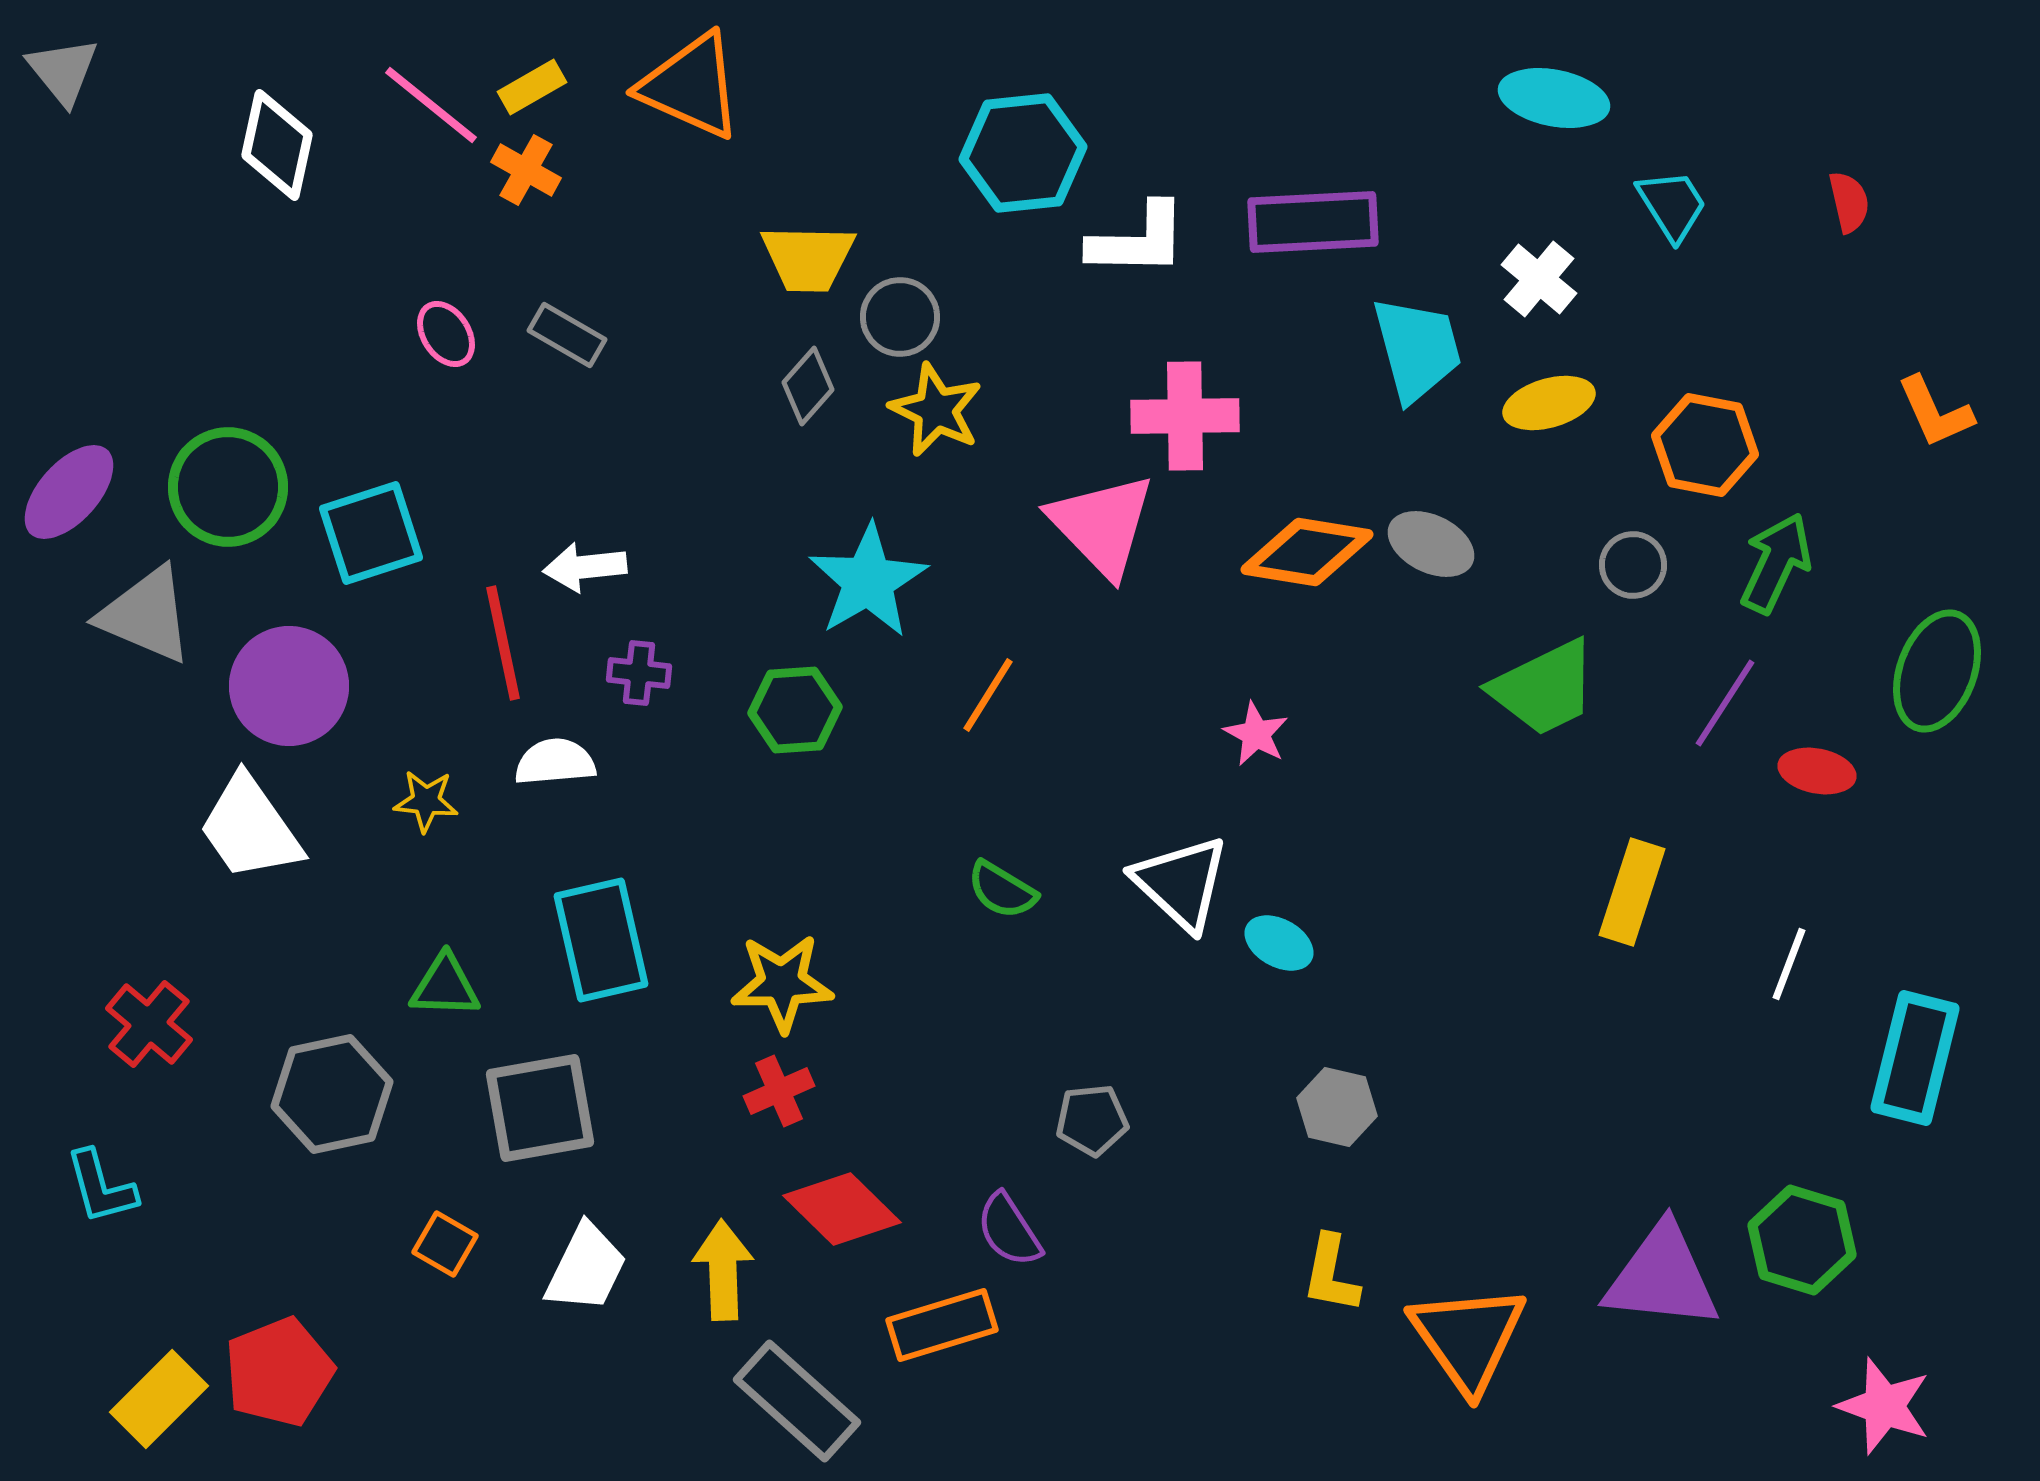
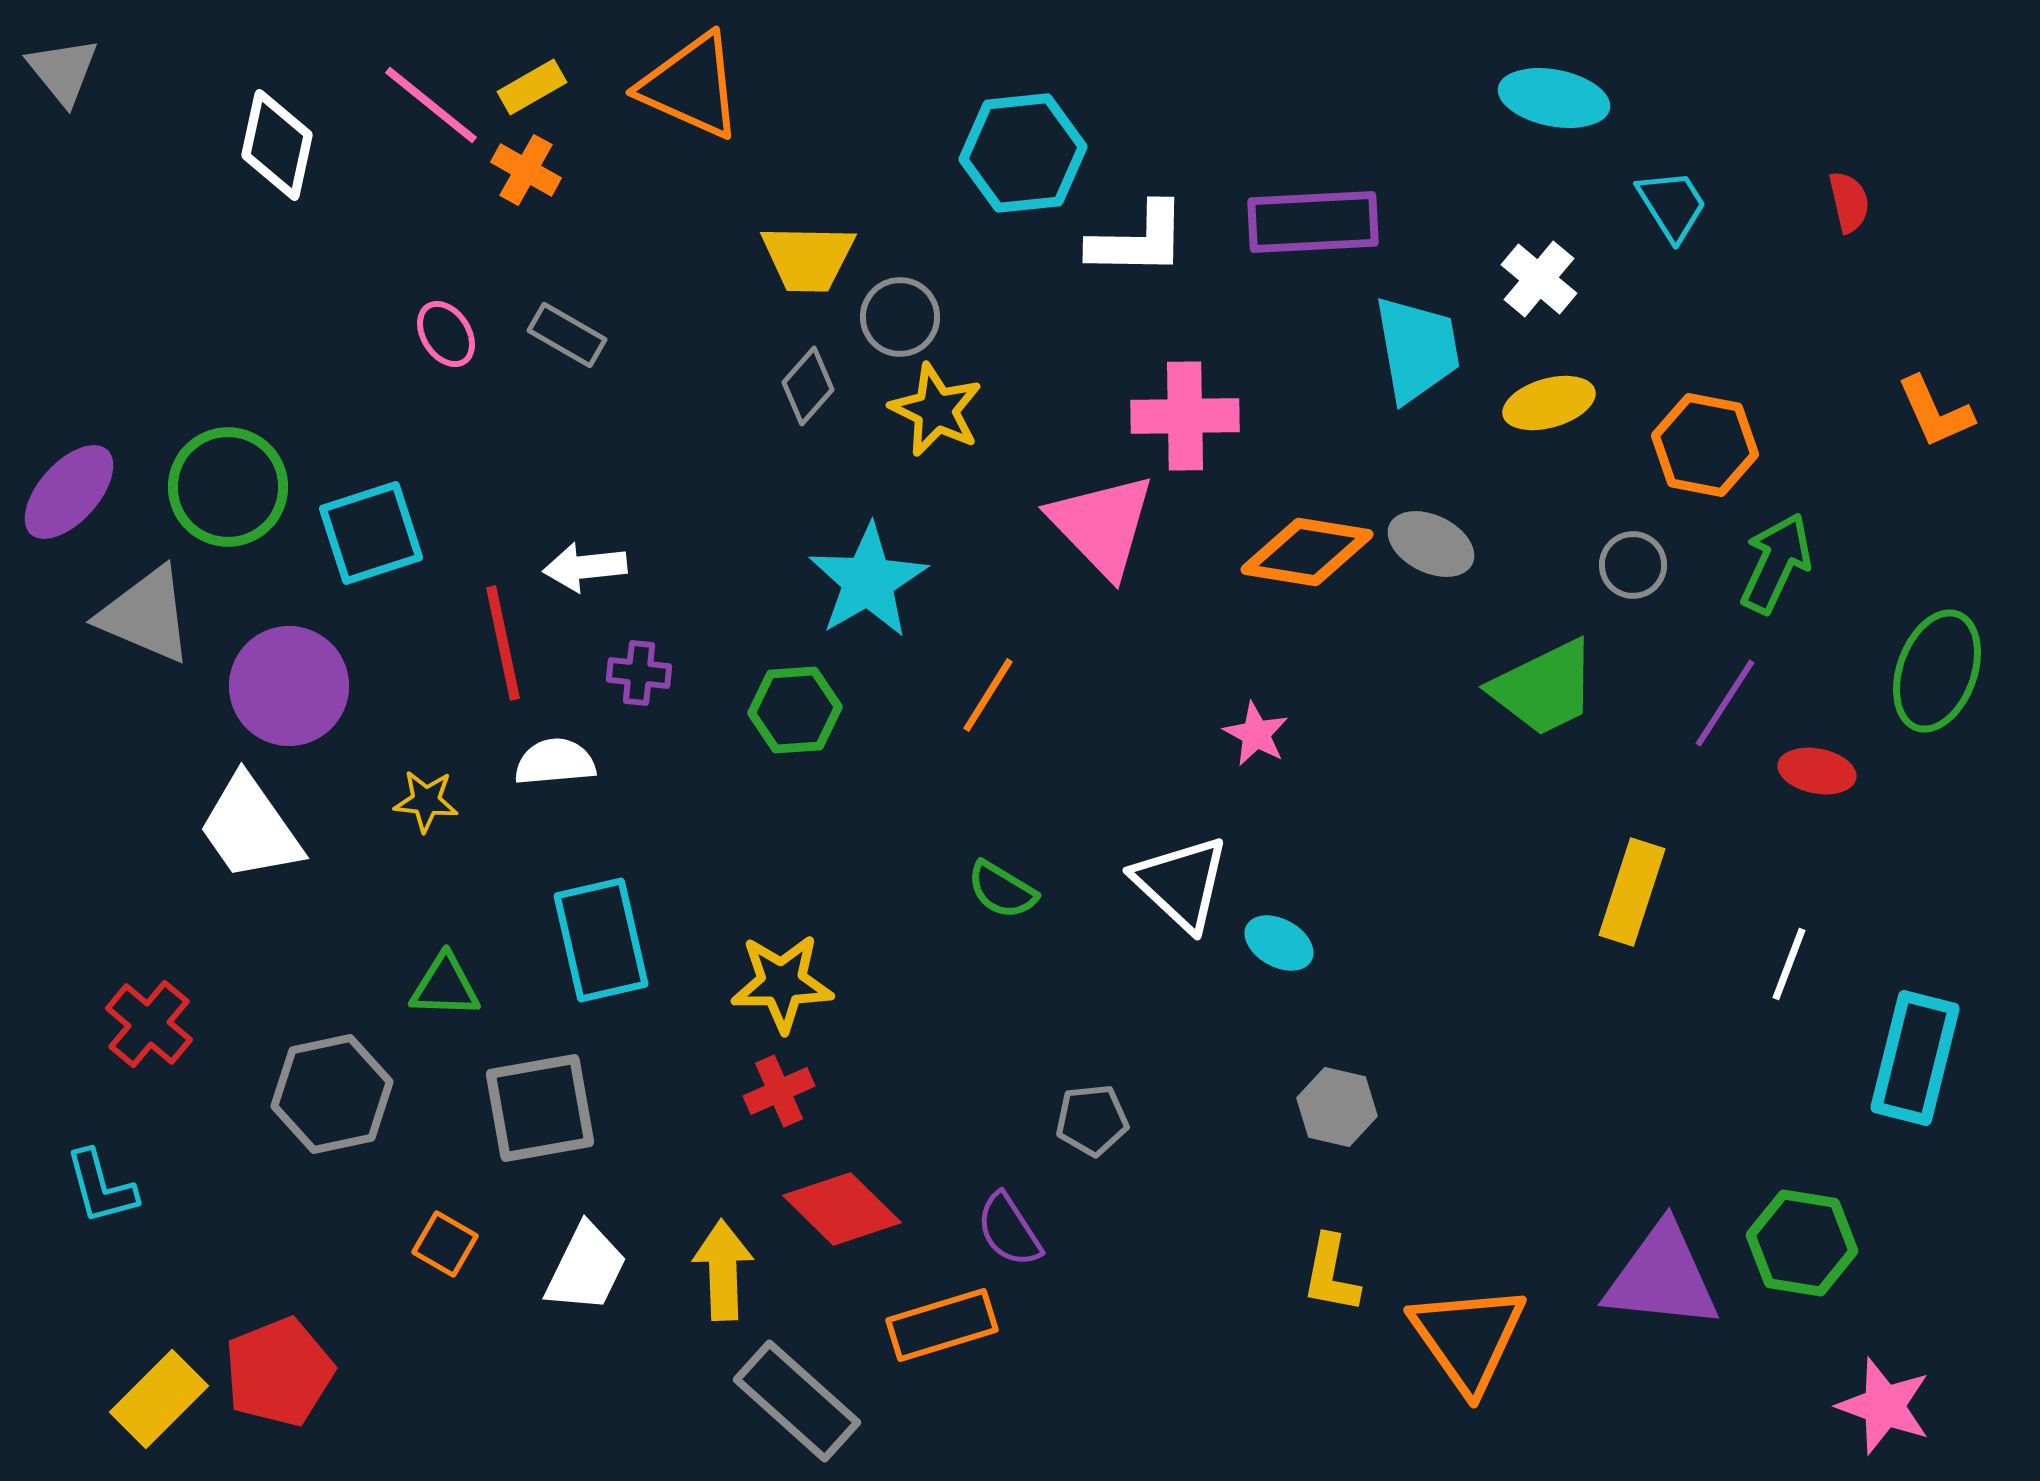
cyan trapezoid at (1417, 349): rotated 5 degrees clockwise
green hexagon at (1802, 1240): moved 3 px down; rotated 8 degrees counterclockwise
